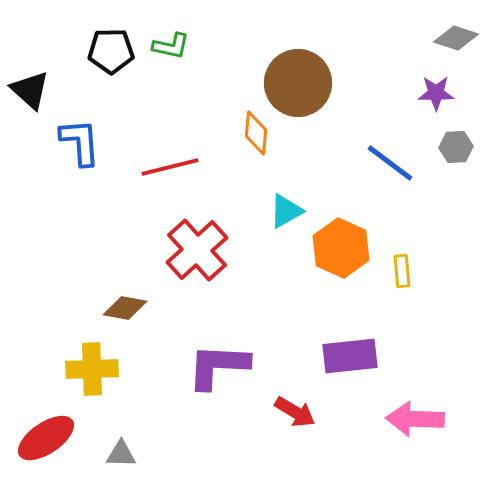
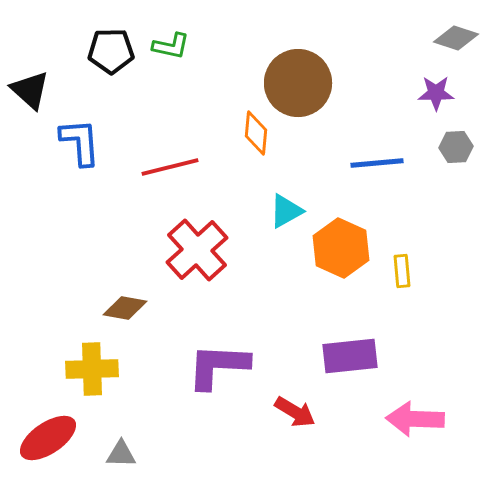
blue line: moved 13 px left; rotated 42 degrees counterclockwise
red ellipse: moved 2 px right
